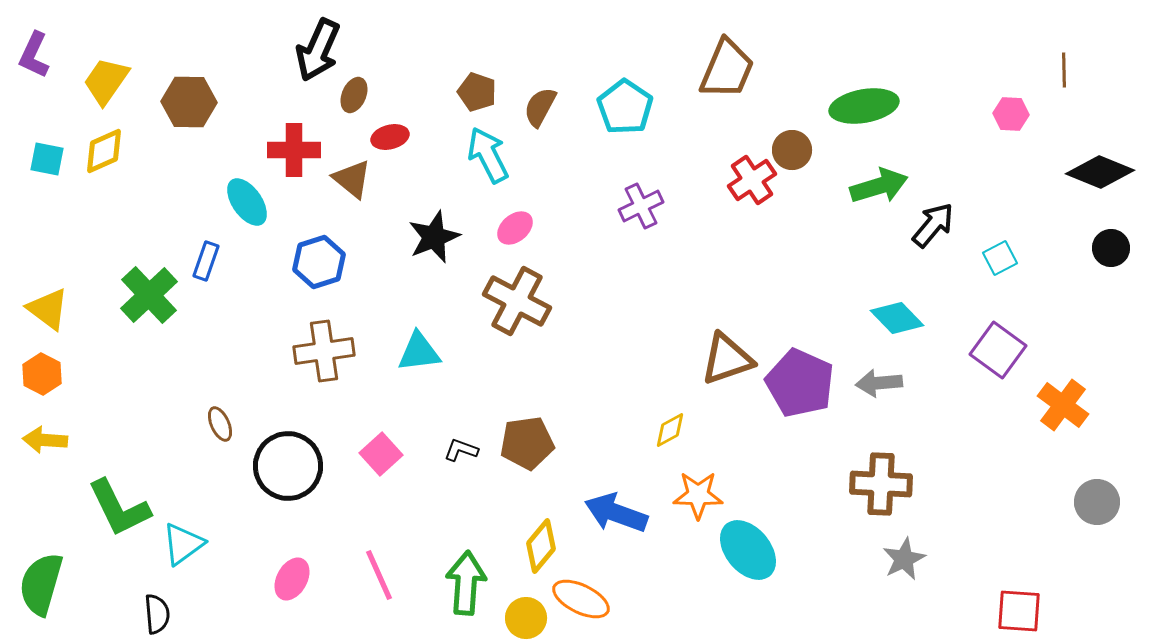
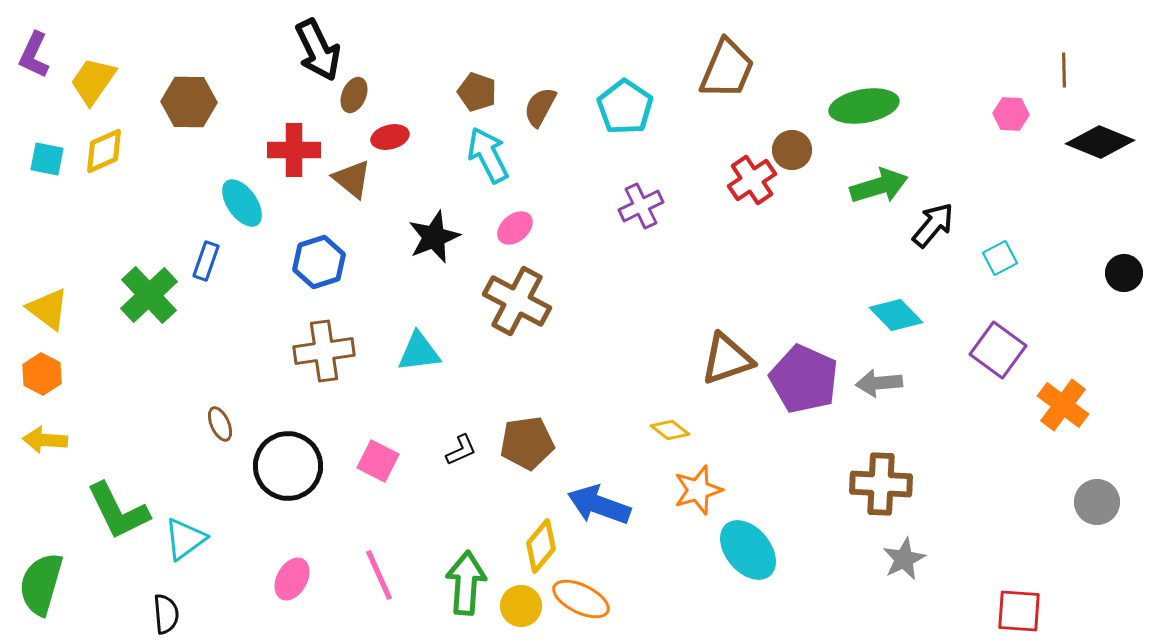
black arrow at (318, 50): rotated 50 degrees counterclockwise
yellow trapezoid at (106, 81): moved 13 px left
black diamond at (1100, 172): moved 30 px up
cyan ellipse at (247, 202): moved 5 px left, 1 px down
black circle at (1111, 248): moved 13 px right, 25 px down
cyan diamond at (897, 318): moved 1 px left, 3 px up
purple pentagon at (800, 383): moved 4 px right, 4 px up
yellow diamond at (670, 430): rotated 66 degrees clockwise
black L-shape at (461, 450): rotated 136 degrees clockwise
pink square at (381, 454): moved 3 px left, 7 px down; rotated 21 degrees counterclockwise
orange star at (698, 495): moved 5 px up; rotated 18 degrees counterclockwise
green L-shape at (119, 508): moved 1 px left, 3 px down
blue arrow at (616, 513): moved 17 px left, 8 px up
cyan triangle at (183, 544): moved 2 px right, 5 px up
black semicircle at (157, 614): moved 9 px right
yellow circle at (526, 618): moved 5 px left, 12 px up
